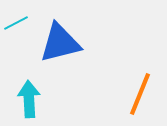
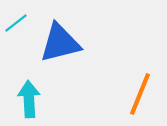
cyan line: rotated 10 degrees counterclockwise
